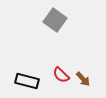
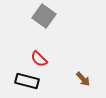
gray square: moved 11 px left, 4 px up
red semicircle: moved 22 px left, 16 px up
